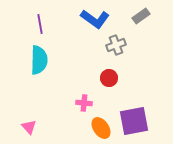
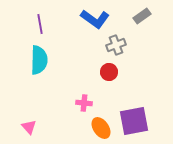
gray rectangle: moved 1 px right
red circle: moved 6 px up
